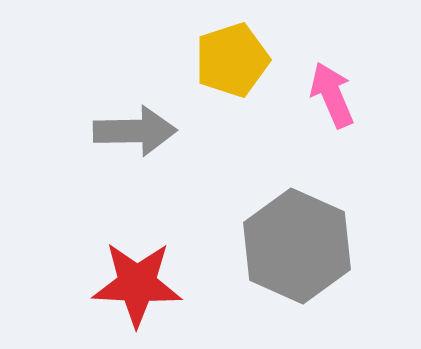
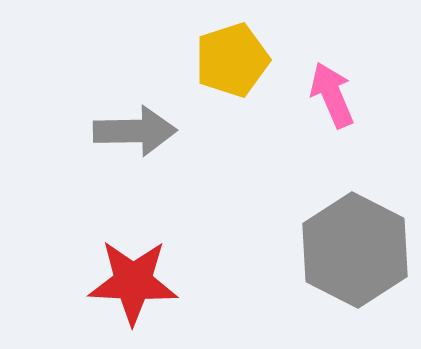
gray hexagon: moved 58 px right, 4 px down; rotated 3 degrees clockwise
red star: moved 4 px left, 2 px up
